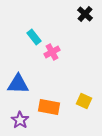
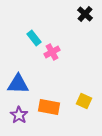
cyan rectangle: moved 1 px down
purple star: moved 1 px left, 5 px up
